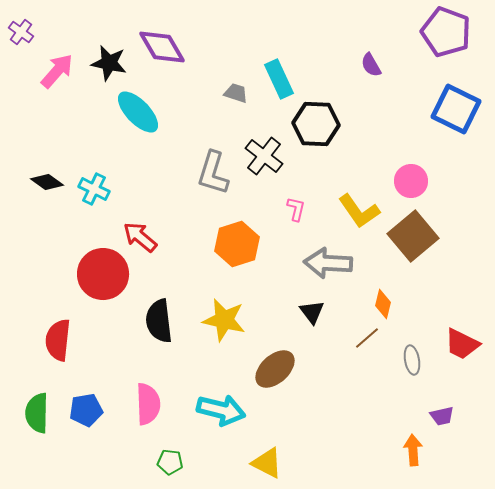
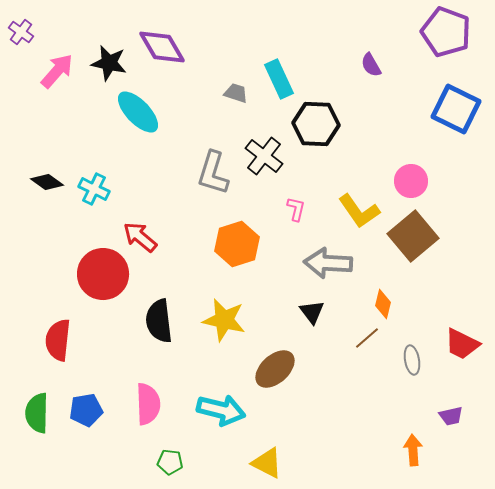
purple trapezoid: moved 9 px right
